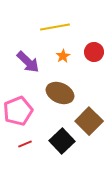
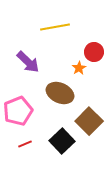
orange star: moved 16 px right, 12 px down
